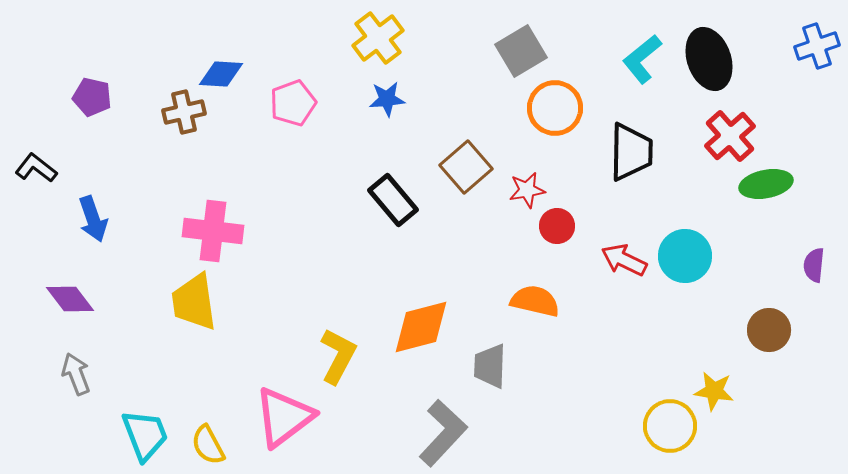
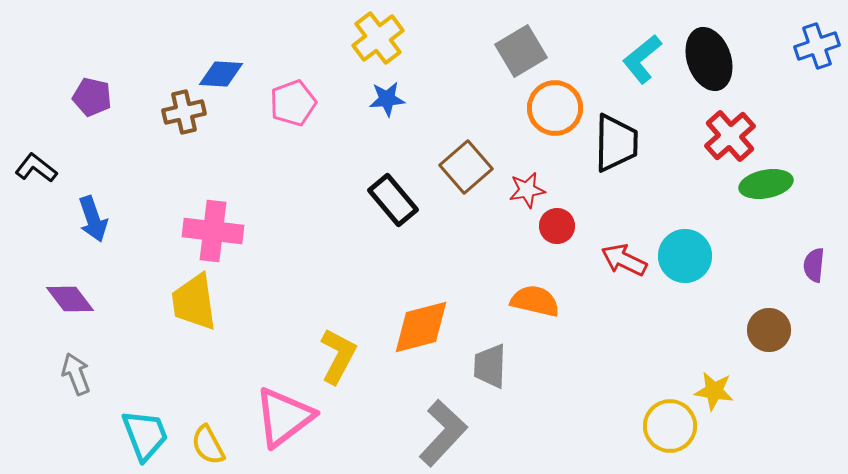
black trapezoid: moved 15 px left, 9 px up
